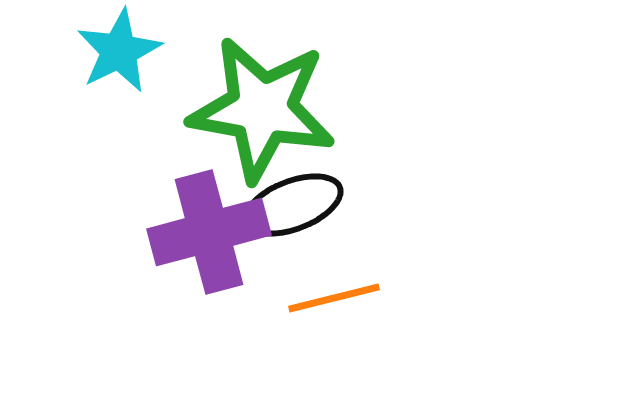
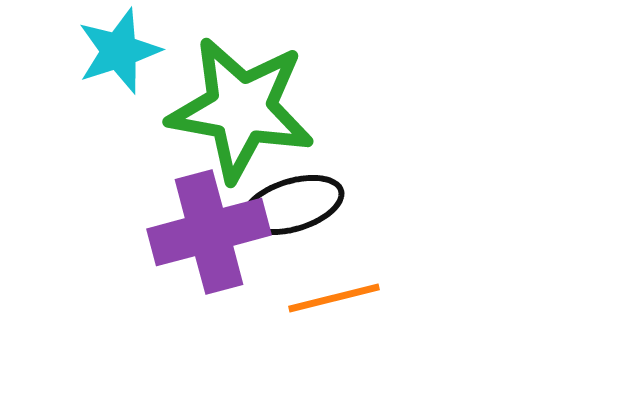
cyan star: rotated 8 degrees clockwise
green star: moved 21 px left
black ellipse: rotated 4 degrees clockwise
